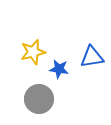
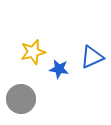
blue triangle: rotated 15 degrees counterclockwise
gray circle: moved 18 px left
